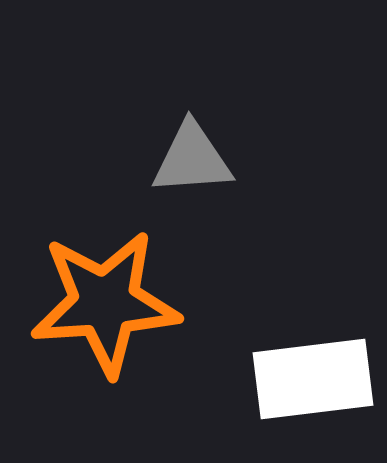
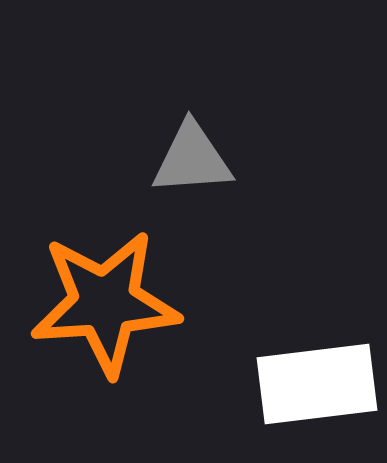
white rectangle: moved 4 px right, 5 px down
